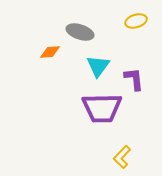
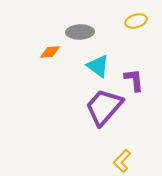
gray ellipse: rotated 20 degrees counterclockwise
cyan triangle: rotated 30 degrees counterclockwise
purple L-shape: moved 1 px down
purple trapezoid: moved 2 px right, 1 px up; rotated 132 degrees clockwise
yellow L-shape: moved 4 px down
